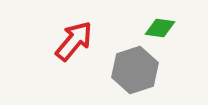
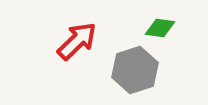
red arrow: moved 3 px right; rotated 6 degrees clockwise
